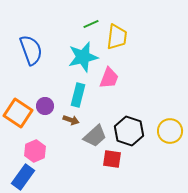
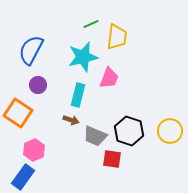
blue semicircle: rotated 132 degrees counterclockwise
purple circle: moved 7 px left, 21 px up
gray trapezoid: rotated 65 degrees clockwise
pink hexagon: moved 1 px left, 1 px up
